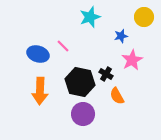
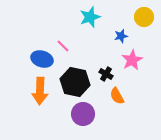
blue ellipse: moved 4 px right, 5 px down
black hexagon: moved 5 px left
